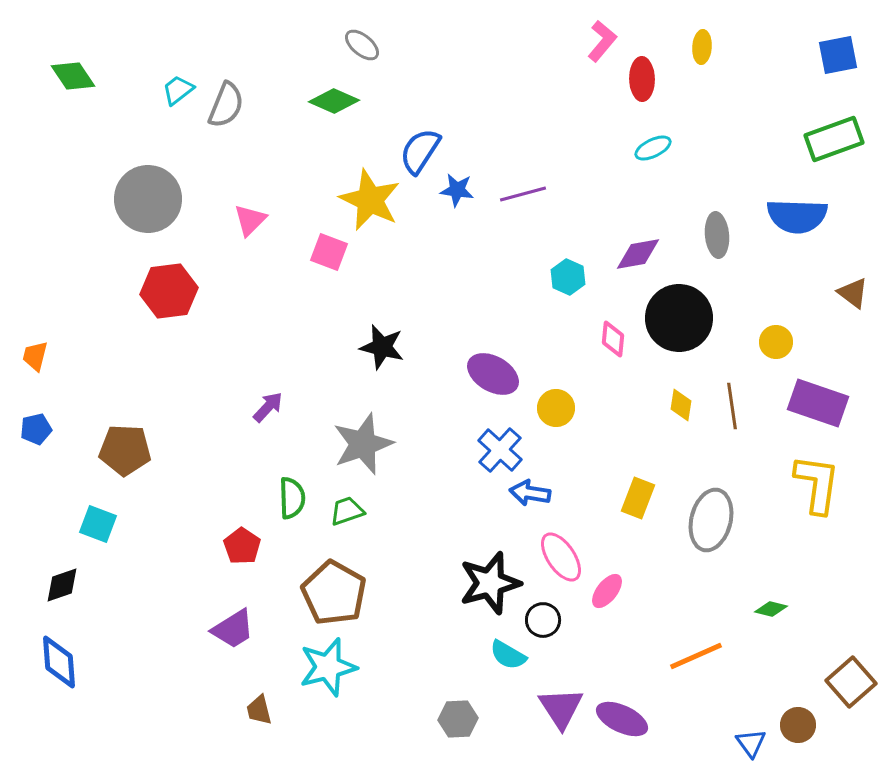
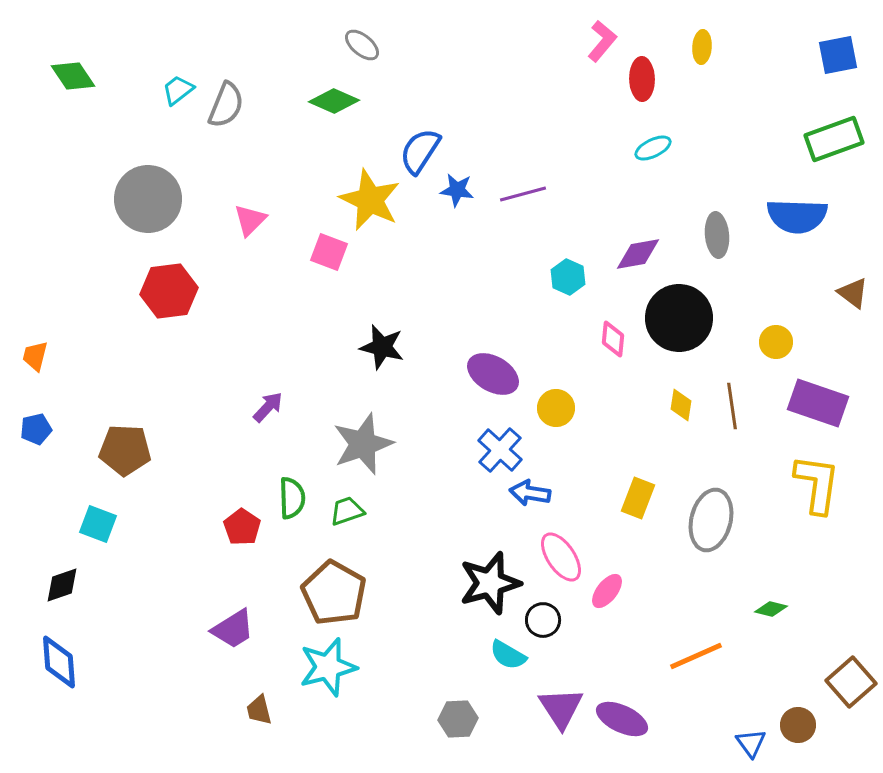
red pentagon at (242, 546): moved 19 px up
